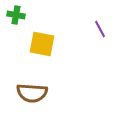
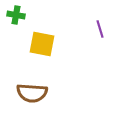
purple line: rotated 12 degrees clockwise
